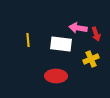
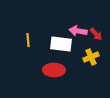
pink arrow: moved 3 px down
red arrow: rotated 24 degrees counterclockwise
yellow cross: moved 2 px up
red ellipse: moved 2 px left, 6 px up
